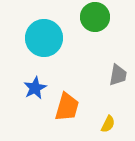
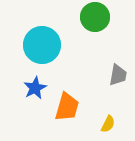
cyan circle: moved 2 px left, 7 px down
